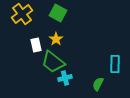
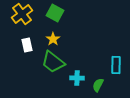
green square: moved 3 px left
yellow star: moved 3 px left
white rectangle: moved 9 px left
cyan rectangle: moved 1 px right, 1 px down
cyan cross: moved 12 px right; rotated 16 degrees clockwise
green semicircle: moved 1 px down
